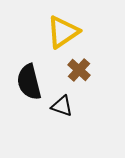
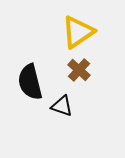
yellow triangle: moved 15 px right
black semicircle: moved 1 px right
